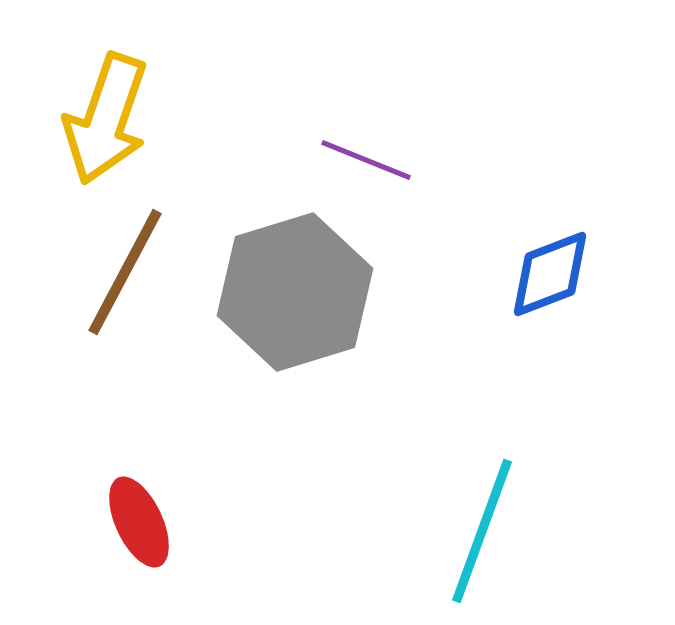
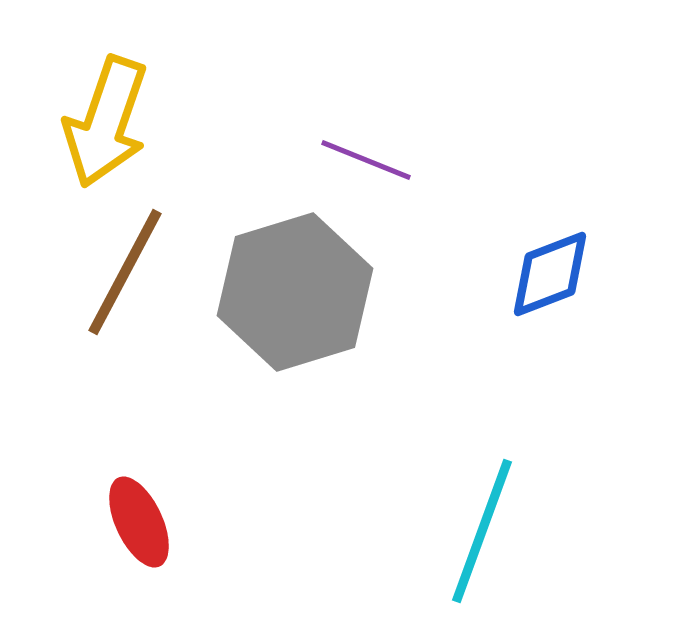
yellow arrow: moved 3 px down
